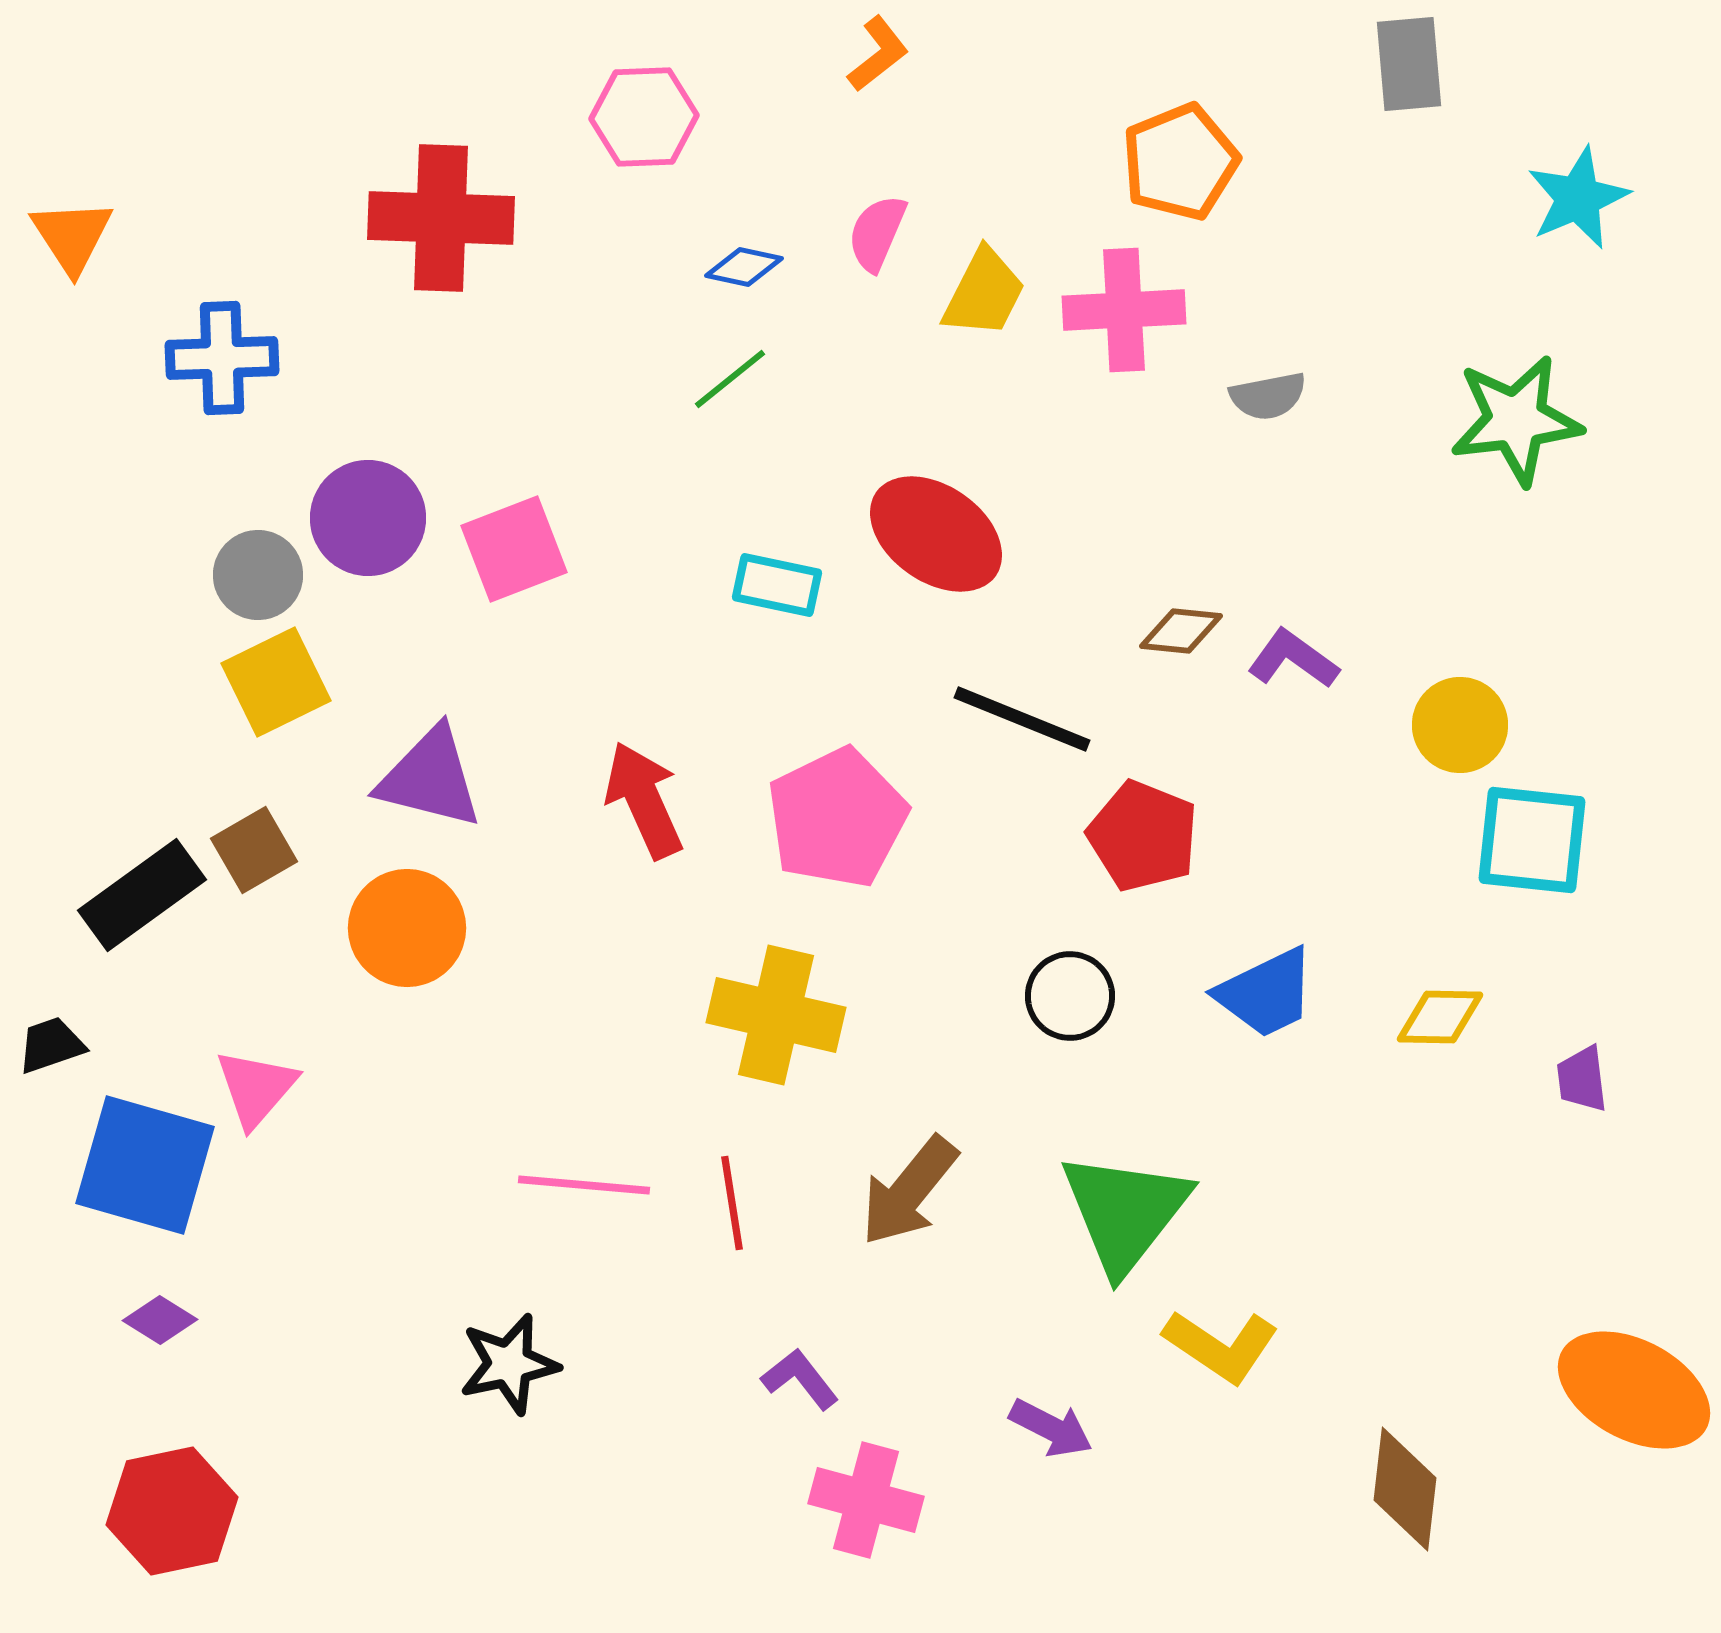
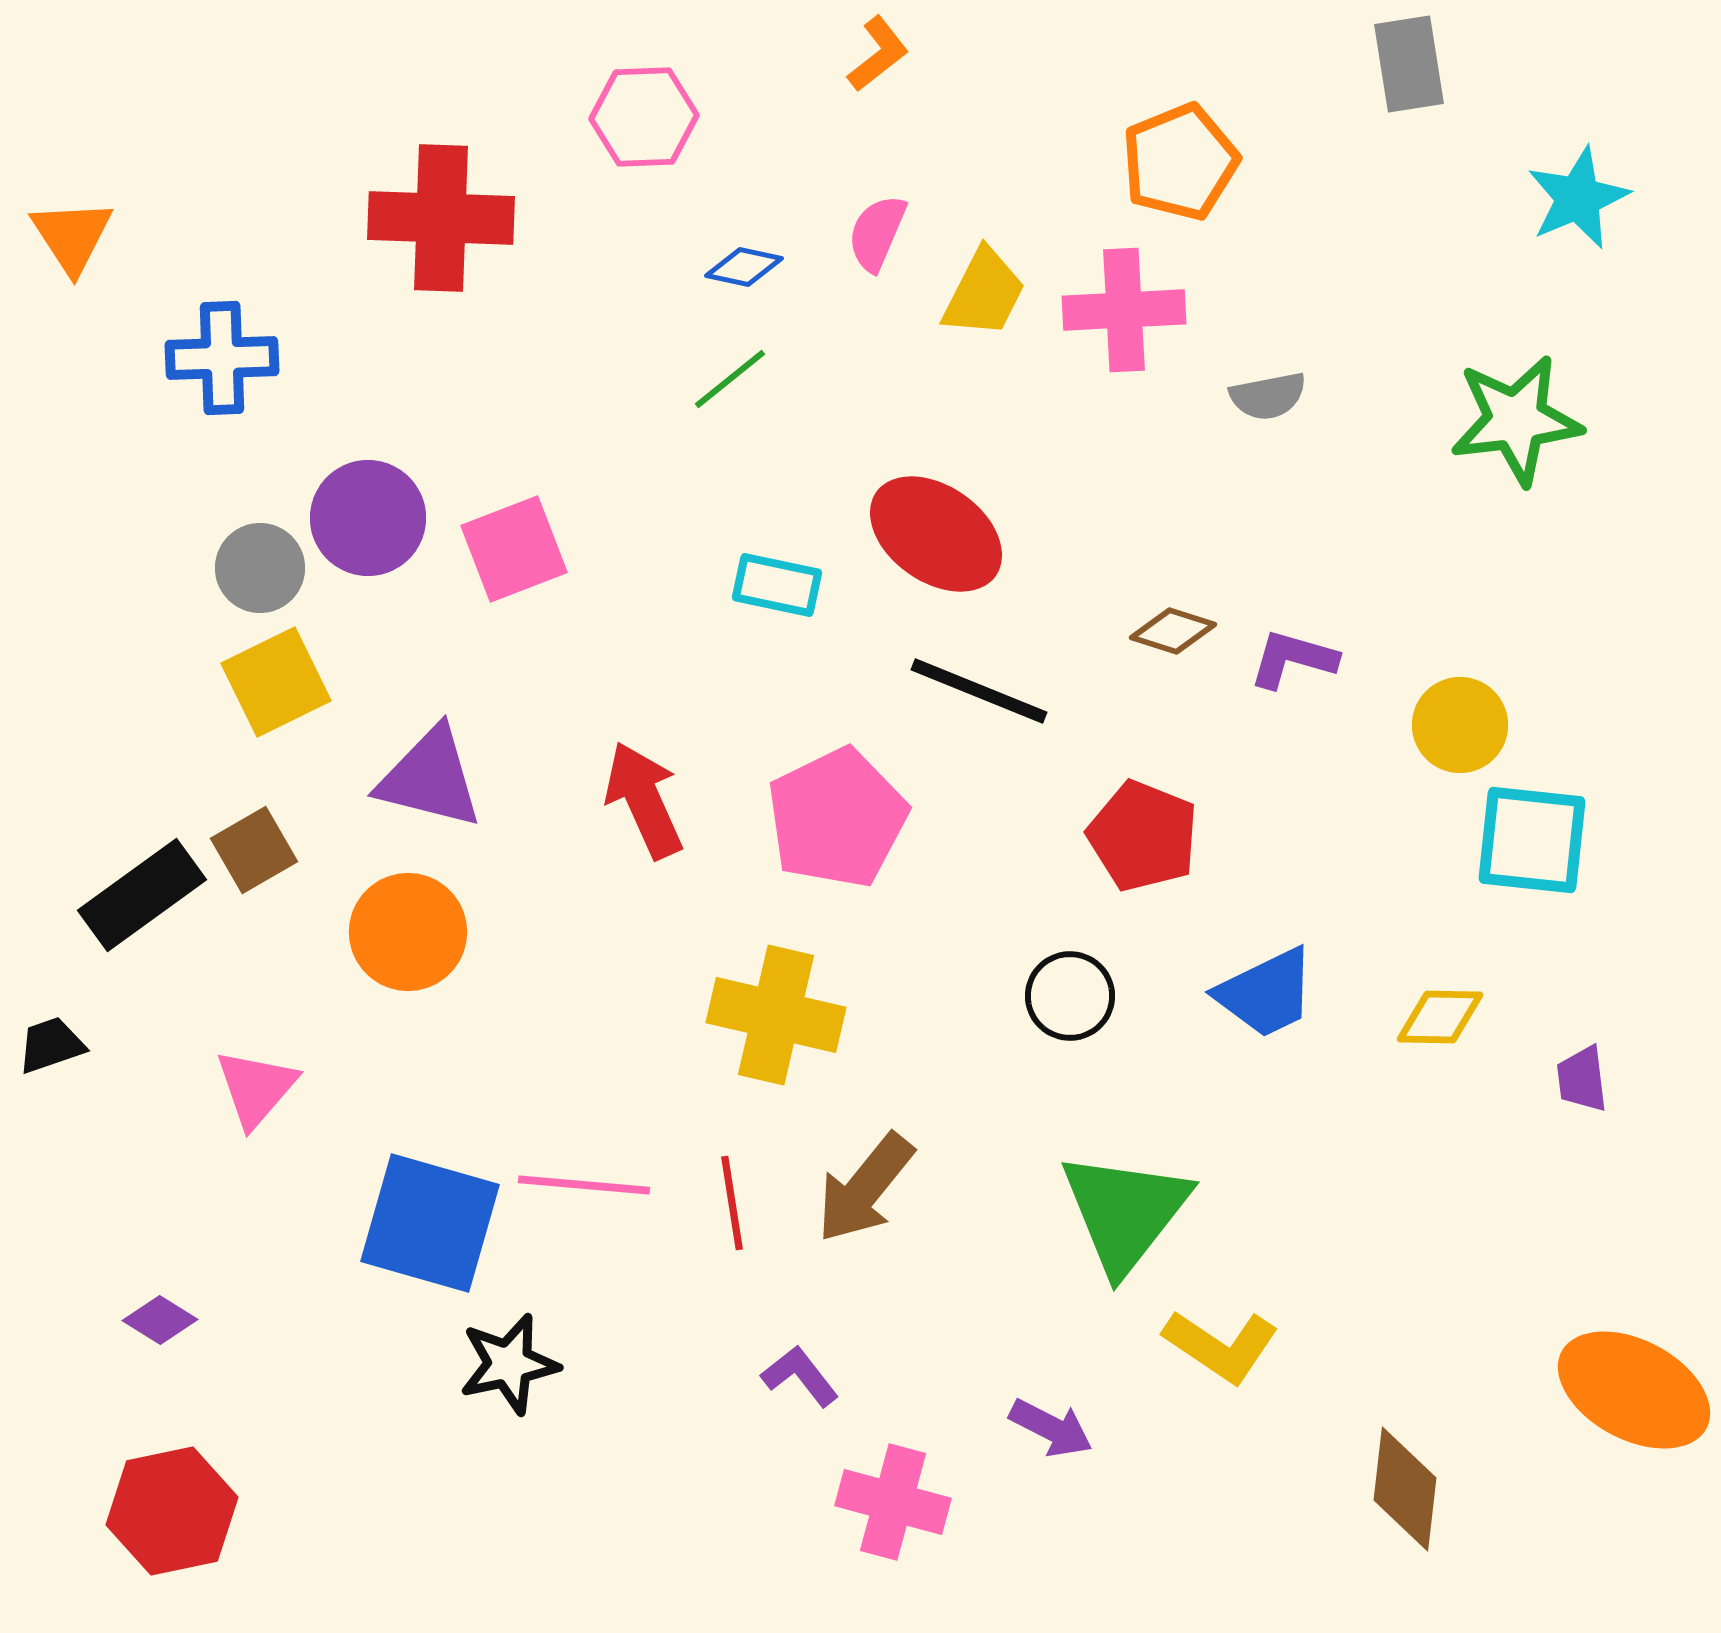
gray rectangle at (1409, 64): rotated 4 degrees counterclockwise
gray circle at (258, 575): moved 2 px right, 7 px up
brown diamond at (1181, 631): moved 8 px left; rotated 12 degrees clockwise
purple L-shape at (1293, 659): rotated 20 degrees counterclockwise
black line at (1022, 719): moved 43 px left, 28 px up
orange circle at (407, 928): moved 1 px right, 4 px down
blue square at (145, 1165): moved 285 px right, 58 px down
brown arrow at (909, 1191): moved 44 px left, 3 px up
purple L-shape at (800, 1379): moved 3 px up
pink cross at (866, 1500): moved 27 px right, 2 px down
